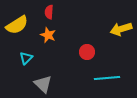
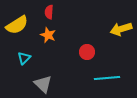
cyan triangle: moved 2 px left
